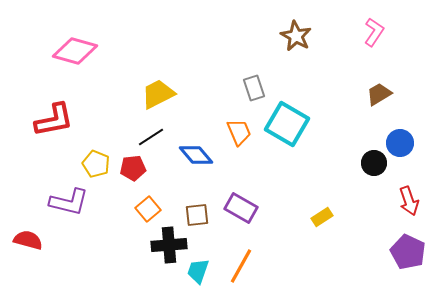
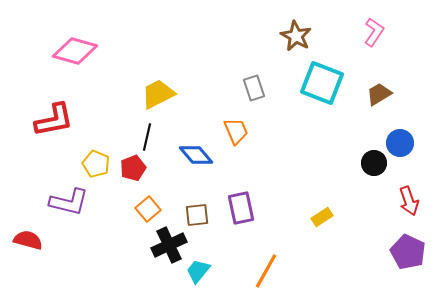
cyan square: moved 35 px right, 41 px up; rotated 9 degrees counterclockwise
orange trapezoid: moved 3 px left, 1 px up
black line: moved 4 px left; rotated 44 degrees counterclockwise
red pentagon: rotated 15 degrees counterclockwise
purple rectangle: rotated 48 degrees clockwise
black cross: rotated 20 degrees counterclockwise
orange line: moved 25 px right, 5 px down
cyan trapezoid: rotated 20 degrees clockwise
